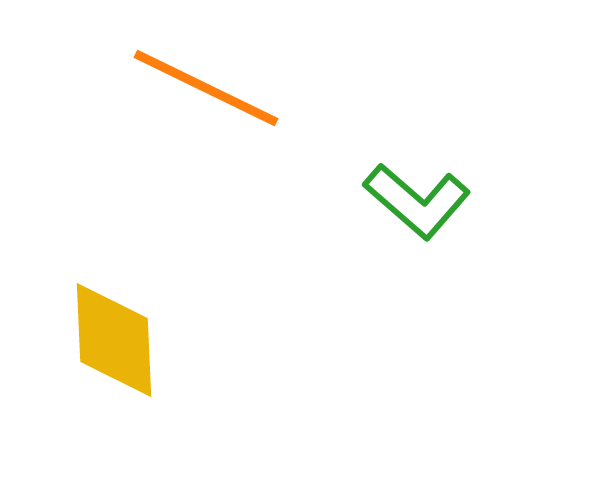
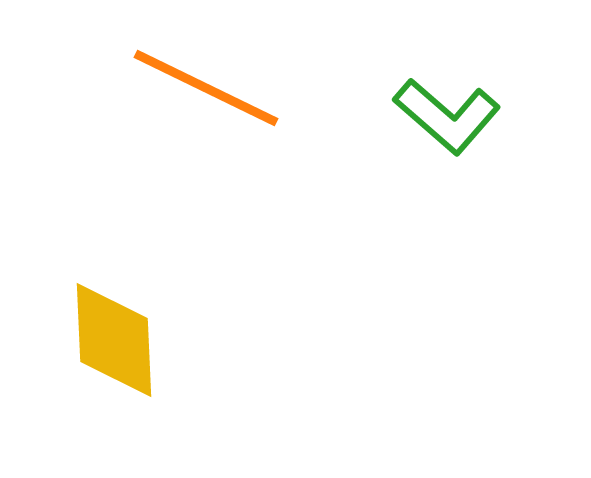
green L-shape: moved 30 px right, 85 px up
